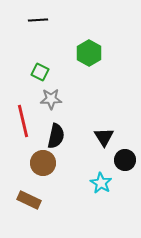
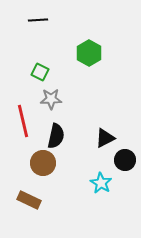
black triangle: moved 1 px right, 1 px down; rotated 35 degrees clockwise
